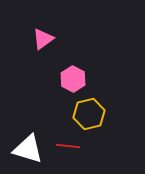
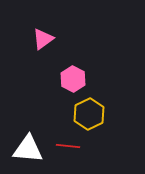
yellow hexagon: rotated 12 degrees counterclockwise
white triangle: rotated 12 degrees counterclockwise
